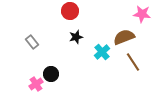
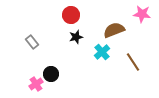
red circle: moved 1 px right, 4 px down
brown semicircle: moved 10 px left, 7 px up
